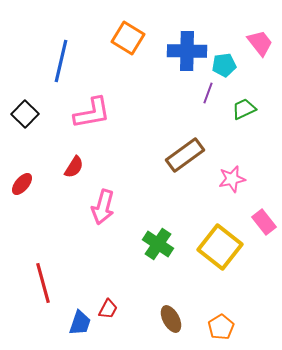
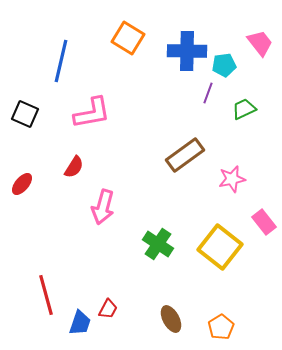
black square: rotated 20 degrees counterclockwise
red line: moved 3 px right, 12 px down
